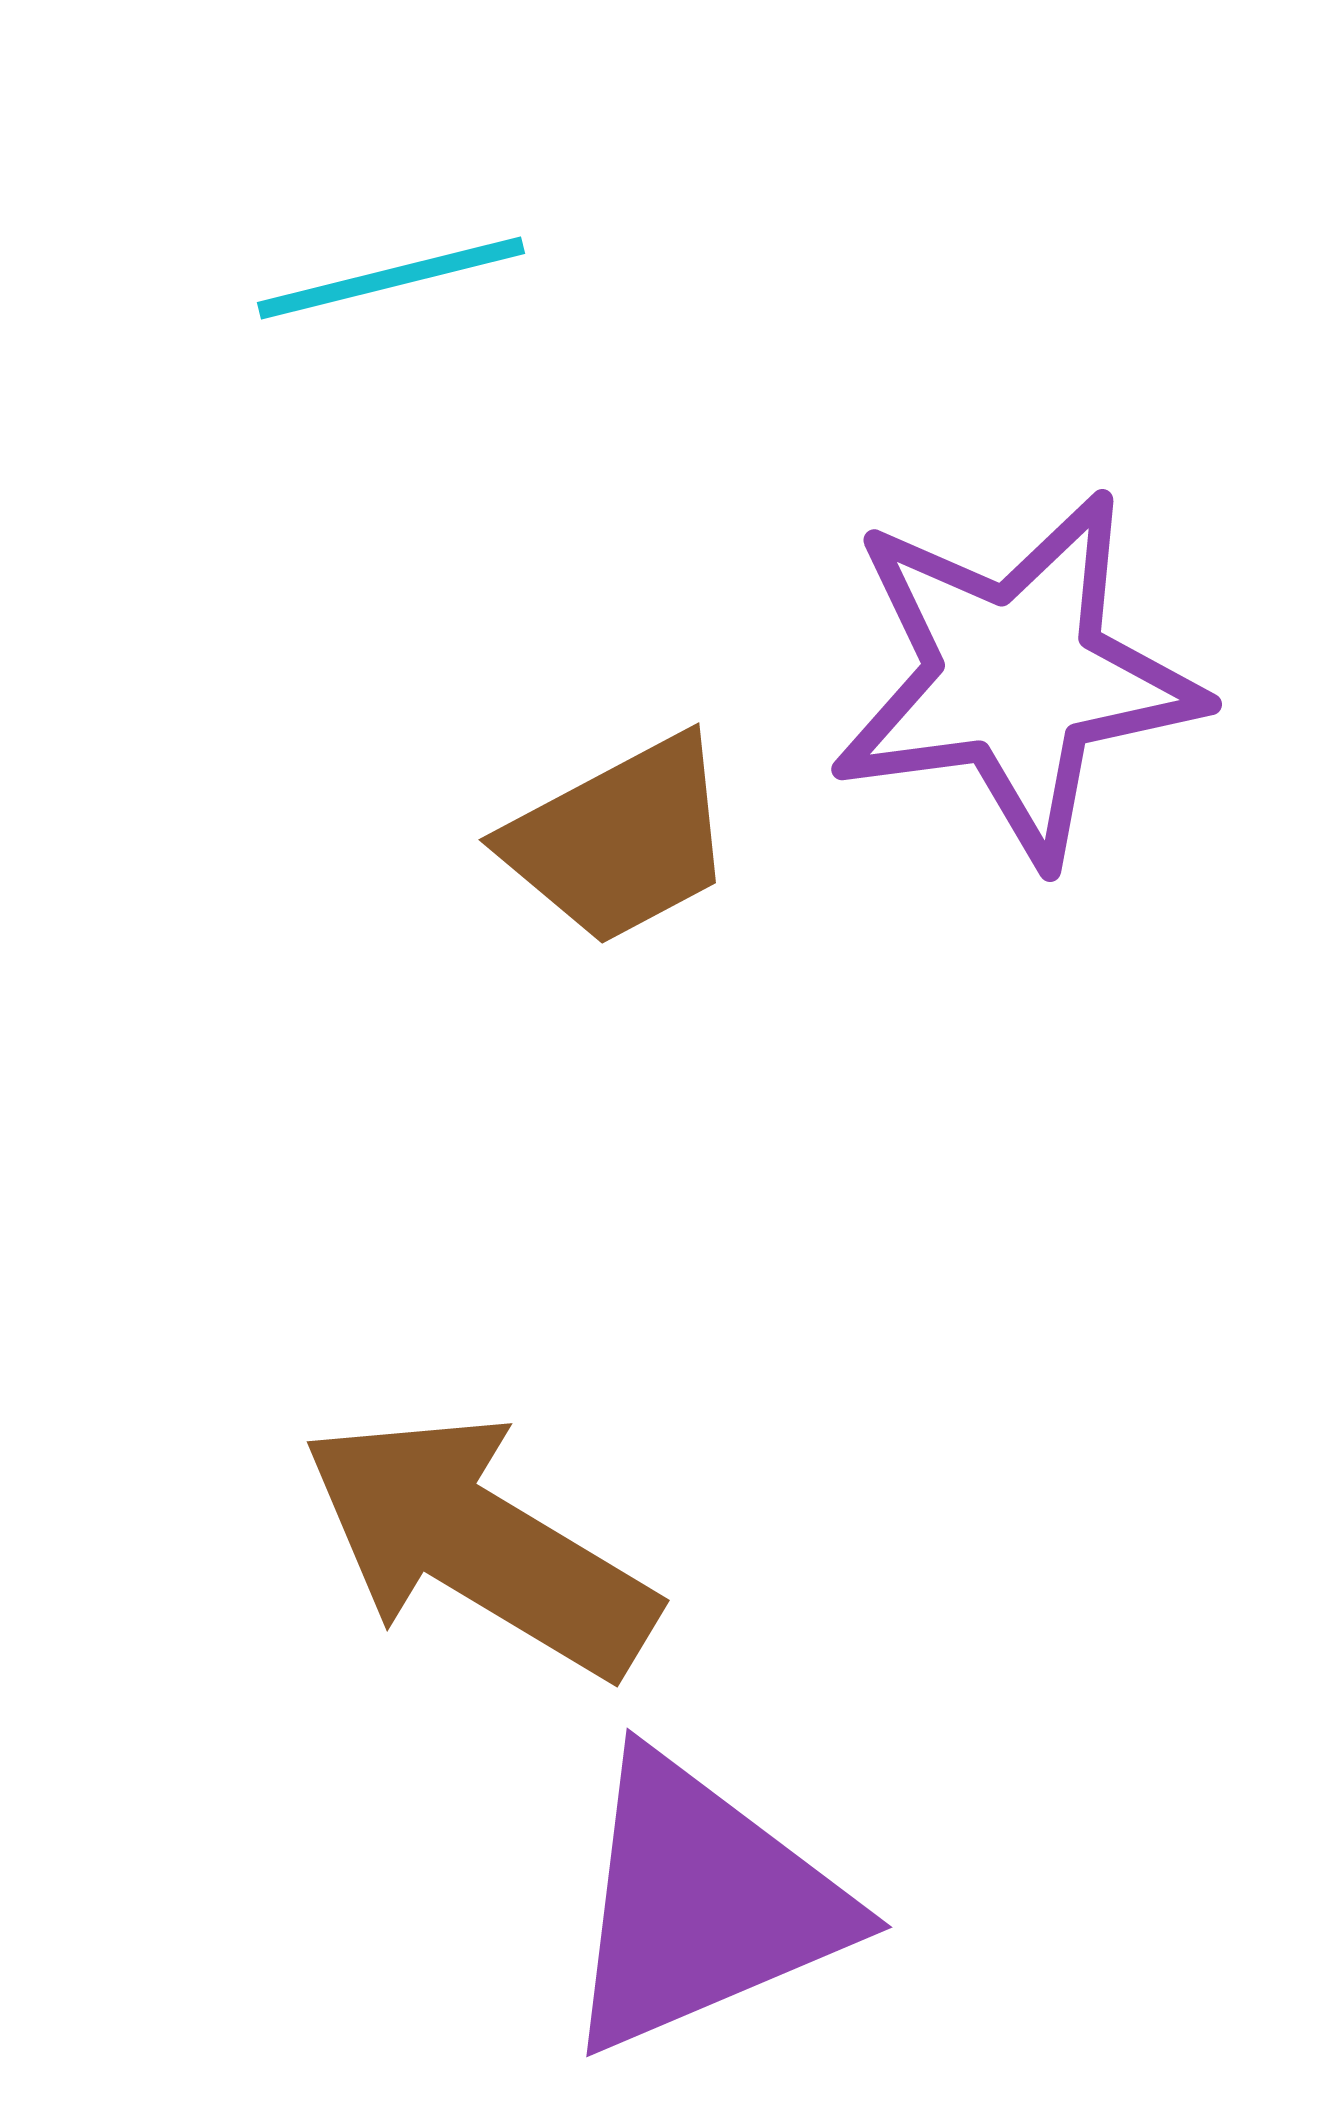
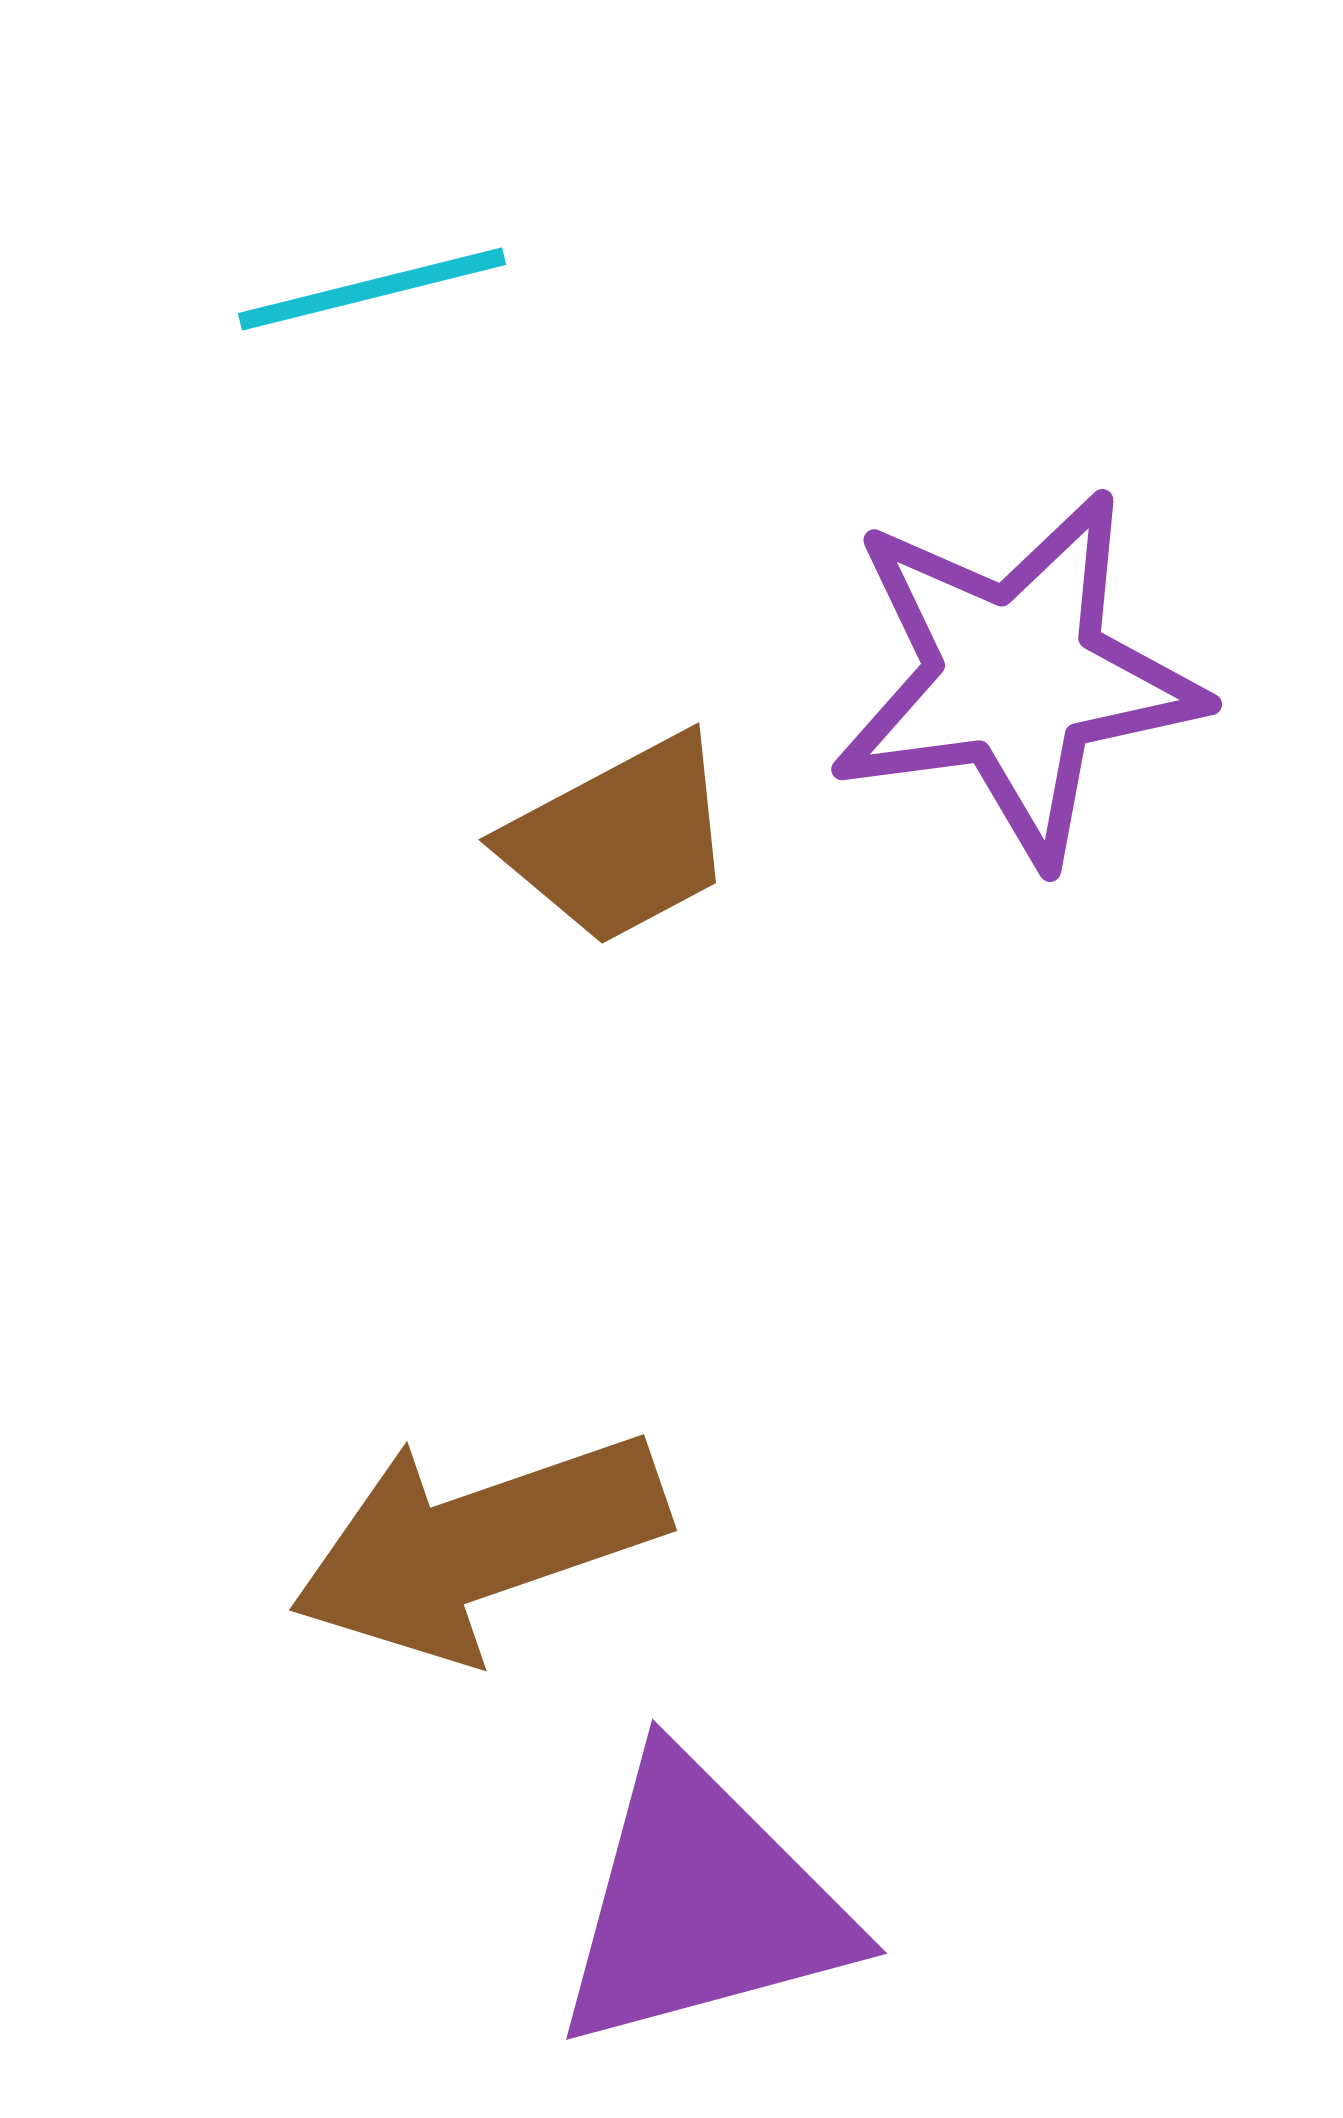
cyan line: moved 19 px left, 11 px down
brown arrow: rotated 50 degrees counterclockwise
purple triangle: rotated 8 degrees clockwise
